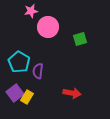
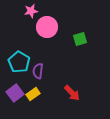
pink circle: moved 1 px left
red arrow: rotated 36 degrees clockwise
yellow rectangle: moved 6 px right, 3 px up; rotated 24 degrees clockwise
